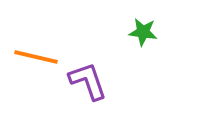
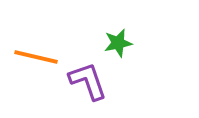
green star: moved 25 px left, 11 px down; rotated 20 degrees counterclockwise
